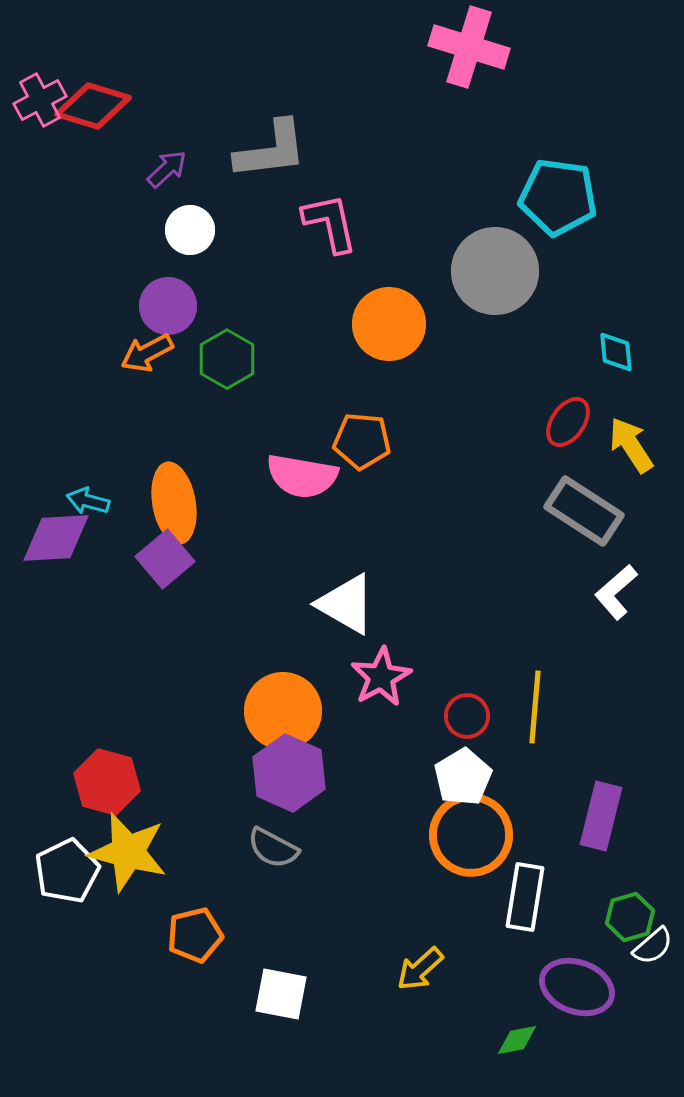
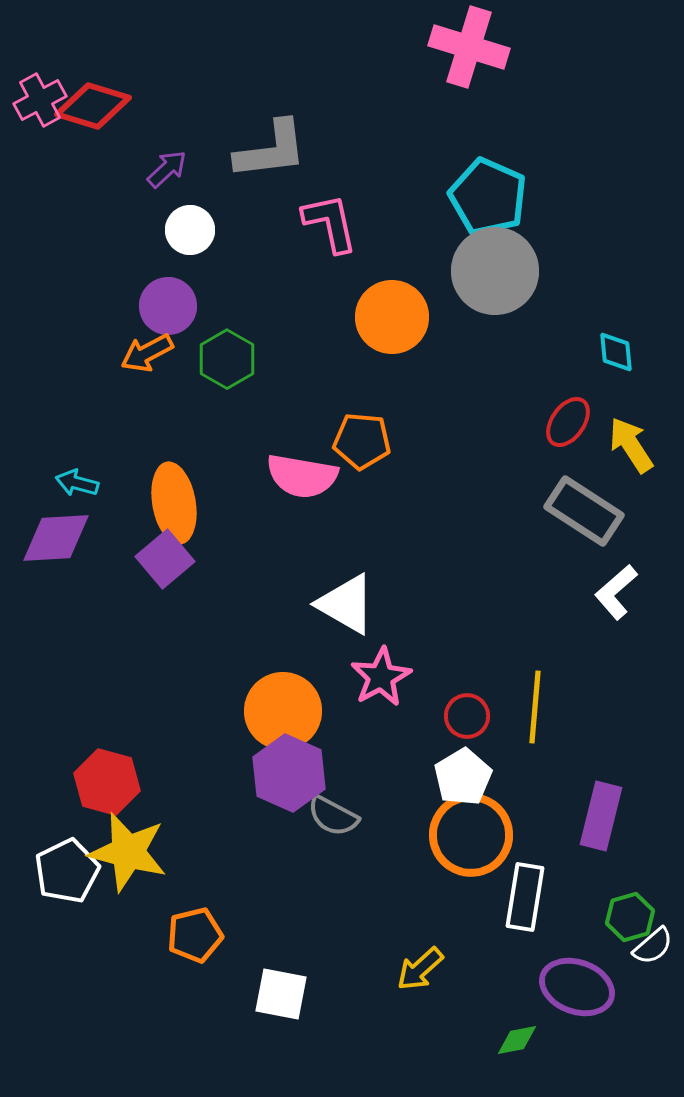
cyan pentagon at (558, 197): moved 70 px left; rotated 16 degrees clockwise
orange circle at (389, 324): moved 3 px right, 7 px up
cyan arrow at (88, 501): moved 11 px left, 18 px up
gray semicircle at (273, 848): moved 60 px right, 32 px up
